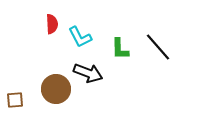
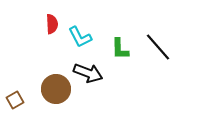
brown square: rotated 24 degrees counterclockwise
